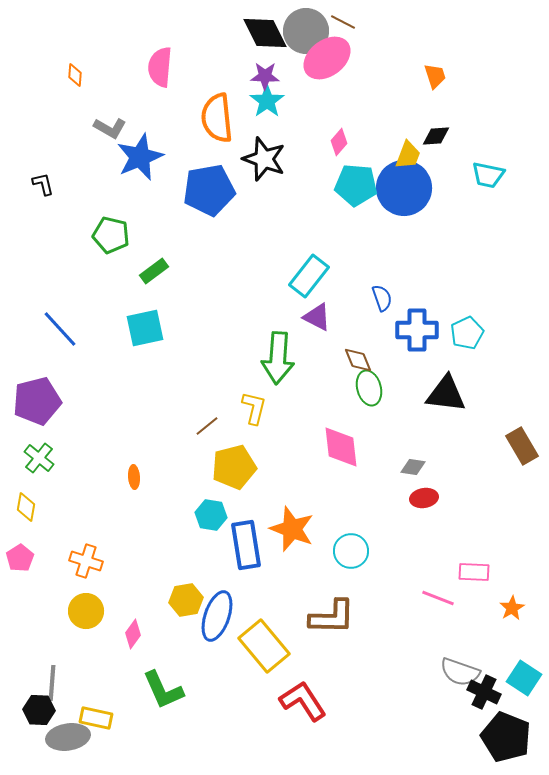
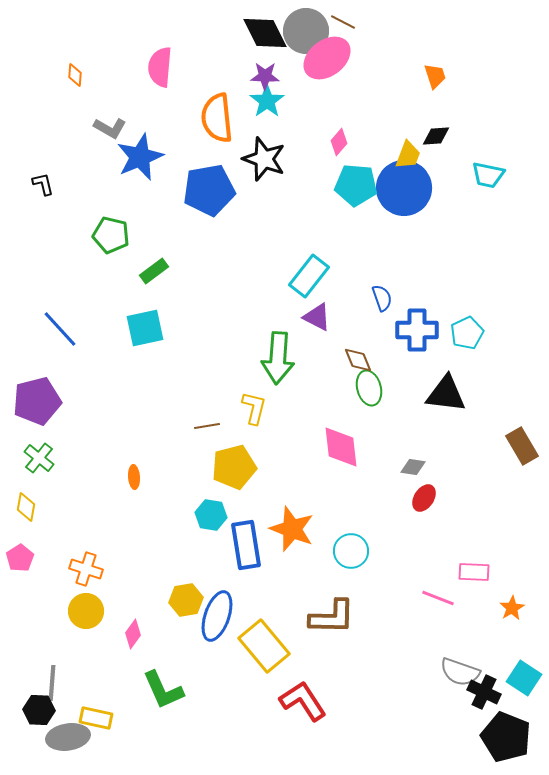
brown line at (207, 426): rotated 30 degrees clockwise
red ellipse at (424, 498): rotated 48 degrees counterclockwise
orange cross at (86, 561): moved 8 px down
